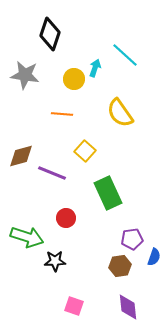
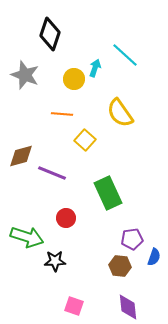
gray star: rotated 12 degrees clockwise
yellow square: moved 11 px up
brown hexagon: rotated 15 degrees clockwise
